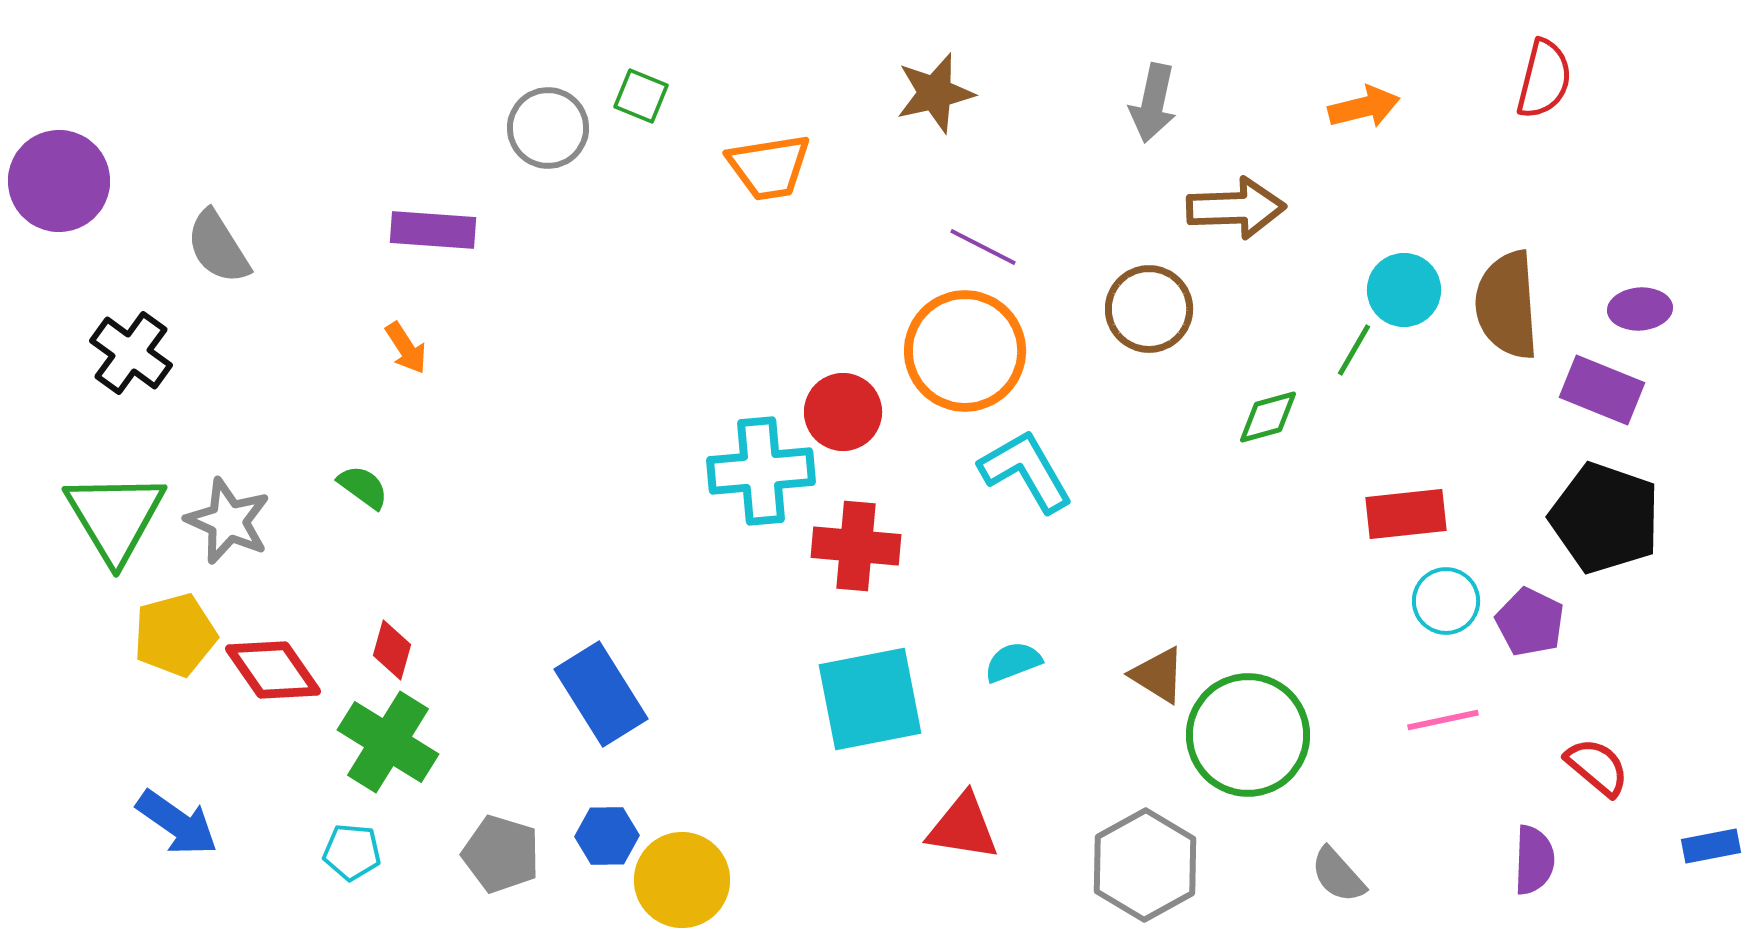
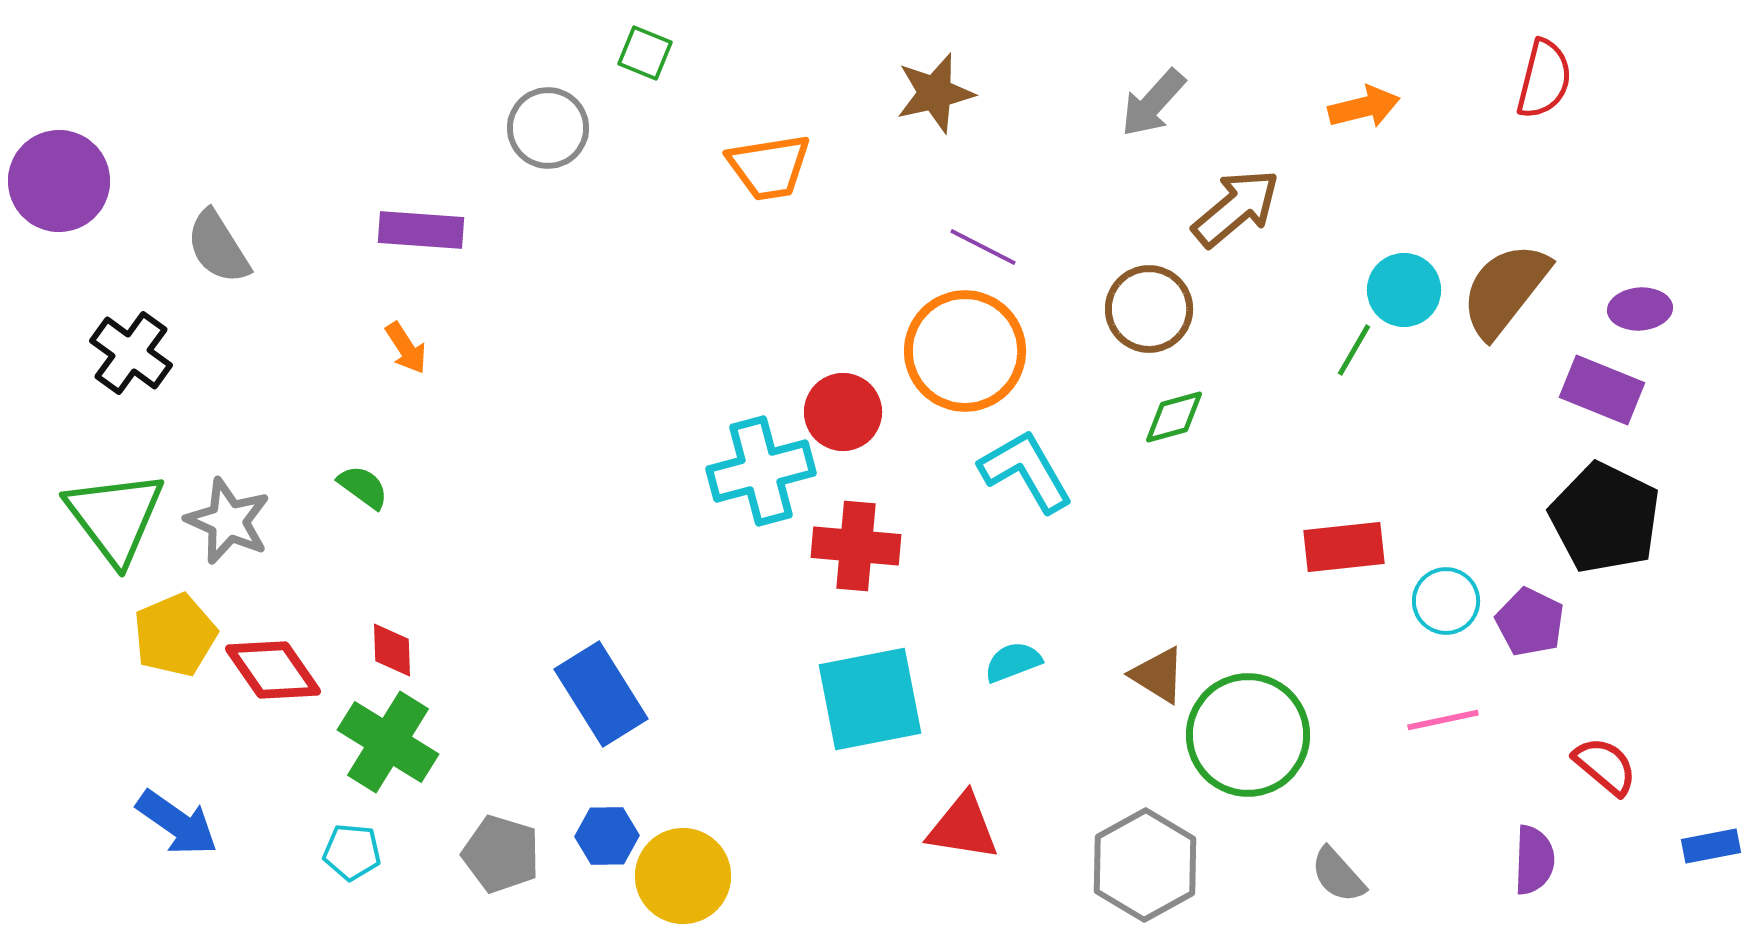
green square at (641, 96): moved 4 px right, 43 px up
gray arrow at (1153, 103): rotated 30 degrees clockwise
brown arrow at (1236, 208): rotated 38 degrees counterclockwise
purple rectangle at (433, 230): moved 12 px left
brown semicircle at (1507, 305): moved 2 px left, 15 px up; rotated 42 degrees clockwise
green diamond at (1268, 417): moved 94 px left
cyan cross at (761, 471): rotated 10 degrees counterclockwise
red rectangle at (1406, 514): moved 62 px left, 33 px down
green triangle at (115, 517): rotated 6 degrees counterclockwise
black pentagon at (1605, 518): rotated 7 degrees clockwise
yellow pentagon at (175, 635): rotated 8 degrees counterclockwise
red diamond at (392, 650): rotated 18 degrees counterclockwise
red semicircle at (1597, 767): moved 8 px right, 1 px up
yellow circle at (682, 880): moved 1 px right, 4 px up
